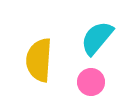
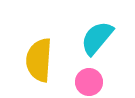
pink circle: moved 2 px left
